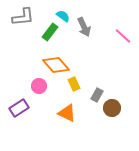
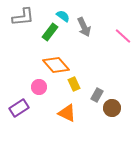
pink circle: moved 1 px down
